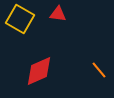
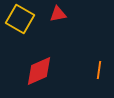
red triangle: rotated 18 degrees counterclockwise
orange line: rotated 48 degrees clockwise
